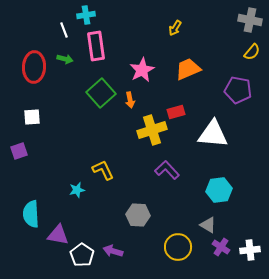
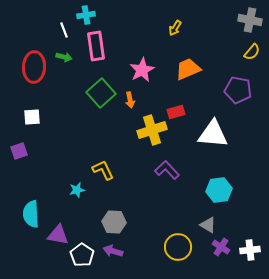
green arrow: moved 1 px left, 2 px up
gray hexagon: moved 24 px left, 7 px down
